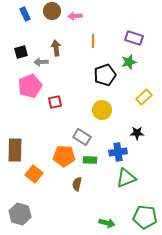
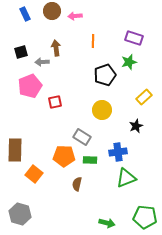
gray arrow: moved 1 px right
black star: moved 1 px left, 7 px up; rotated 24 degrees counterclockwise
